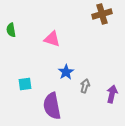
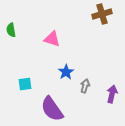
purple semicircle: moved 3 px down; rotated 24 degrees counterclockwise
